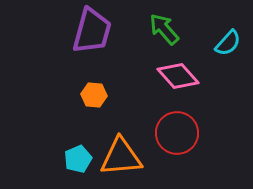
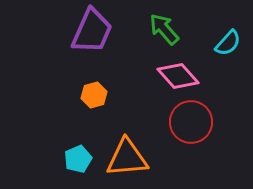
purple trapezoid: rotated 9 degrees clockwise
orange hexagon: rotated 20 degrees counterclockwise
red circle: moved 14 px right, 11 px up
orange triangle: moved 6 px right, 1 px down
